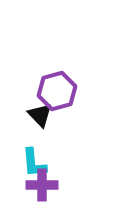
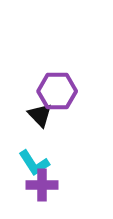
purple hexagon: rotated 15 degrees clockwise
cyan L-shape: rotated 28 degrees counterclockwise
